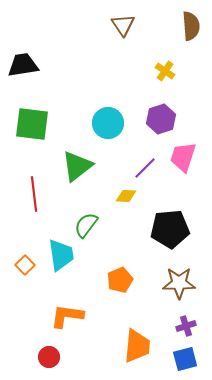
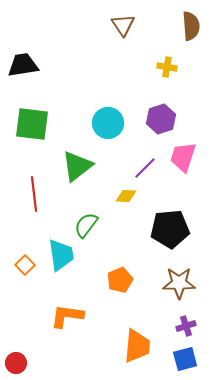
yellow cross: moved 2 px right, 4 px up; rotated 24 degrees counterclockwise
red circle: moved 33 px left, 6 px down
